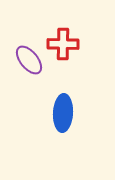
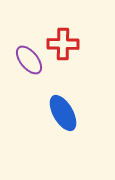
blue ellipse: rotated 33 degrees counterclockwise
